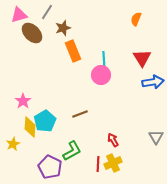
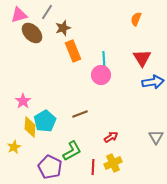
red arrow: moved 2 px left, 3 px up; rotated 88 degrees clockwise
yellow star: moved 1 px right, 3 px down
red line: moved 5 px left, 3 px down
